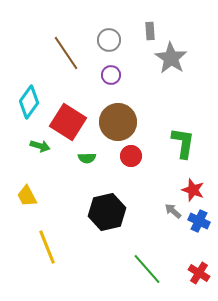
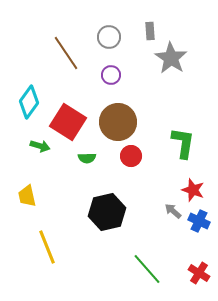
gray circle: moved 3 px up
yellow trapezoid: rotated 15 degrees clockwise
